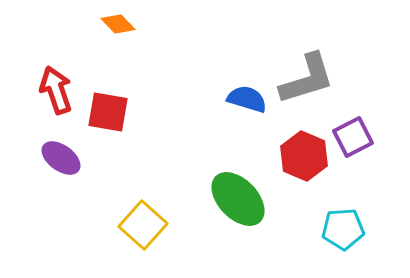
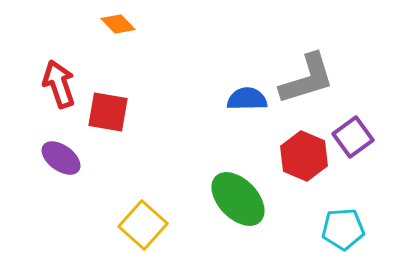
red arrow: moved 3 px right, 6 px up
blue semicircle: rotated 18 degrees counterclockwise
purple square: rotated 9 degrees counterclockwise
